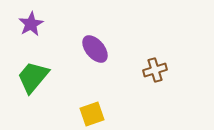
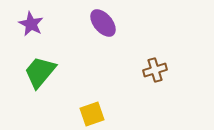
purple star: rotated 15 degrees counterclockwise
purple ellipse: moved 8 px right, 26 px up
green trapezoid: moved 7 px right, 5 px up
